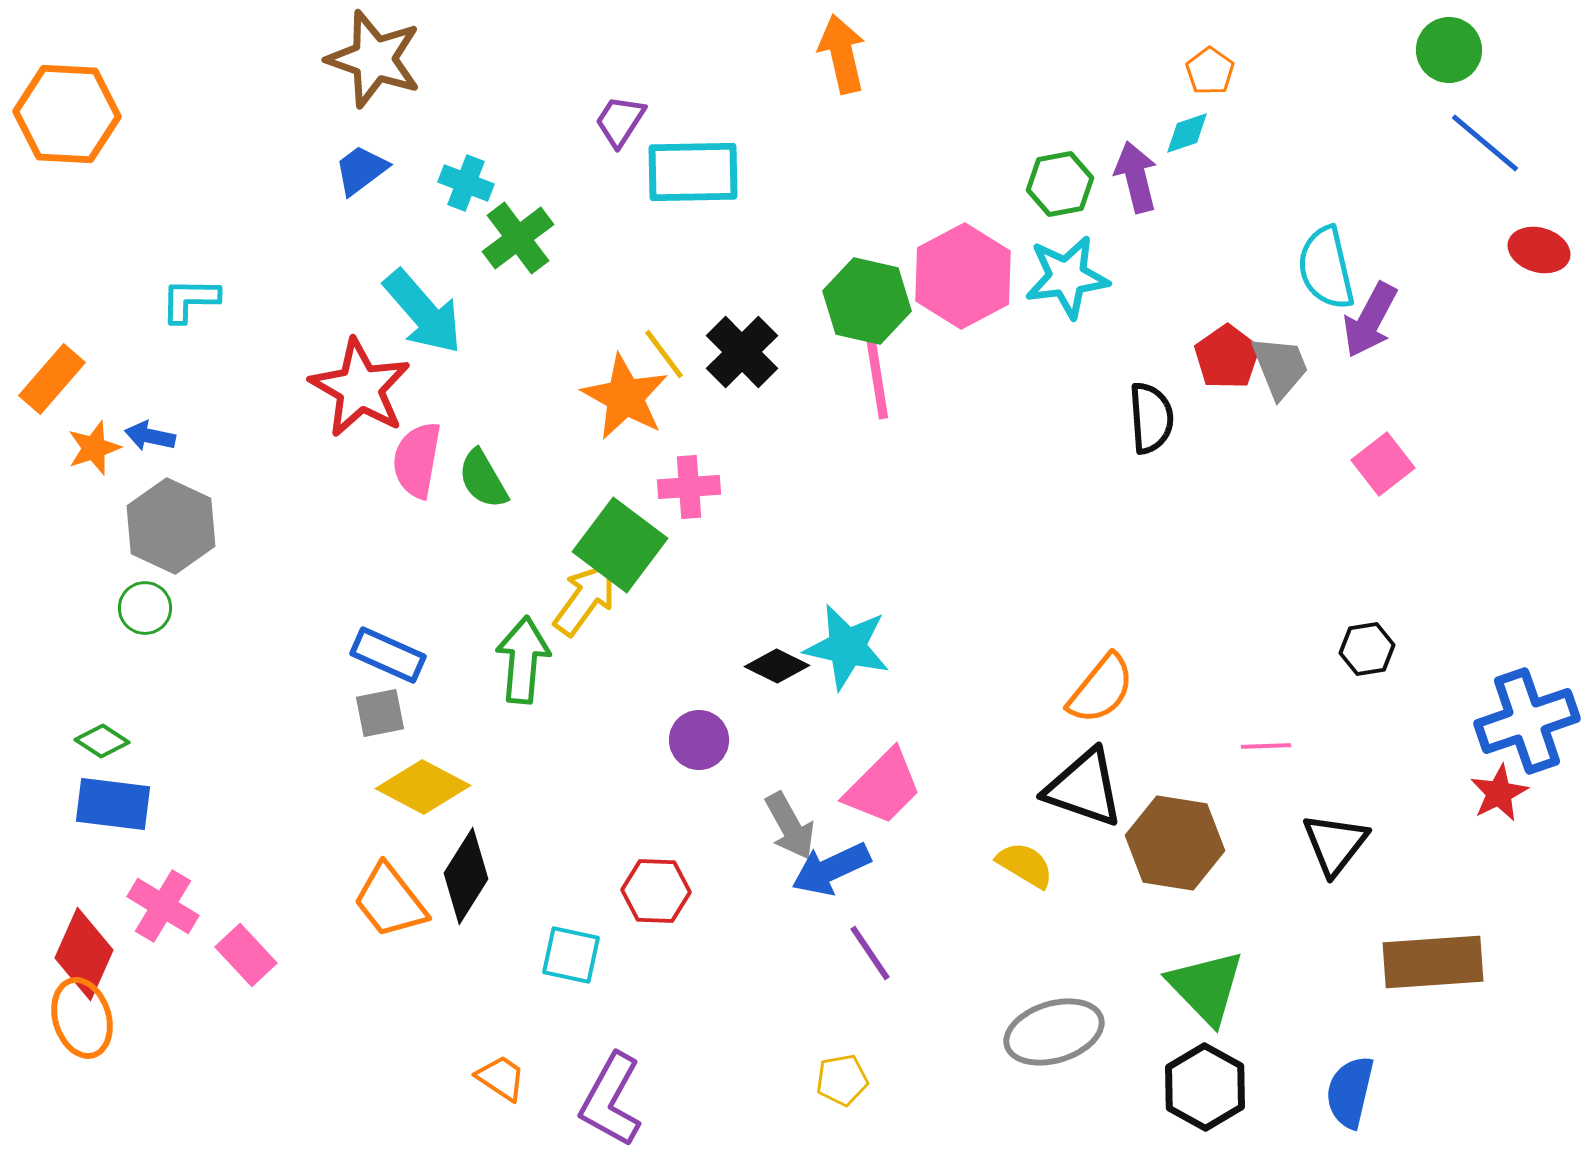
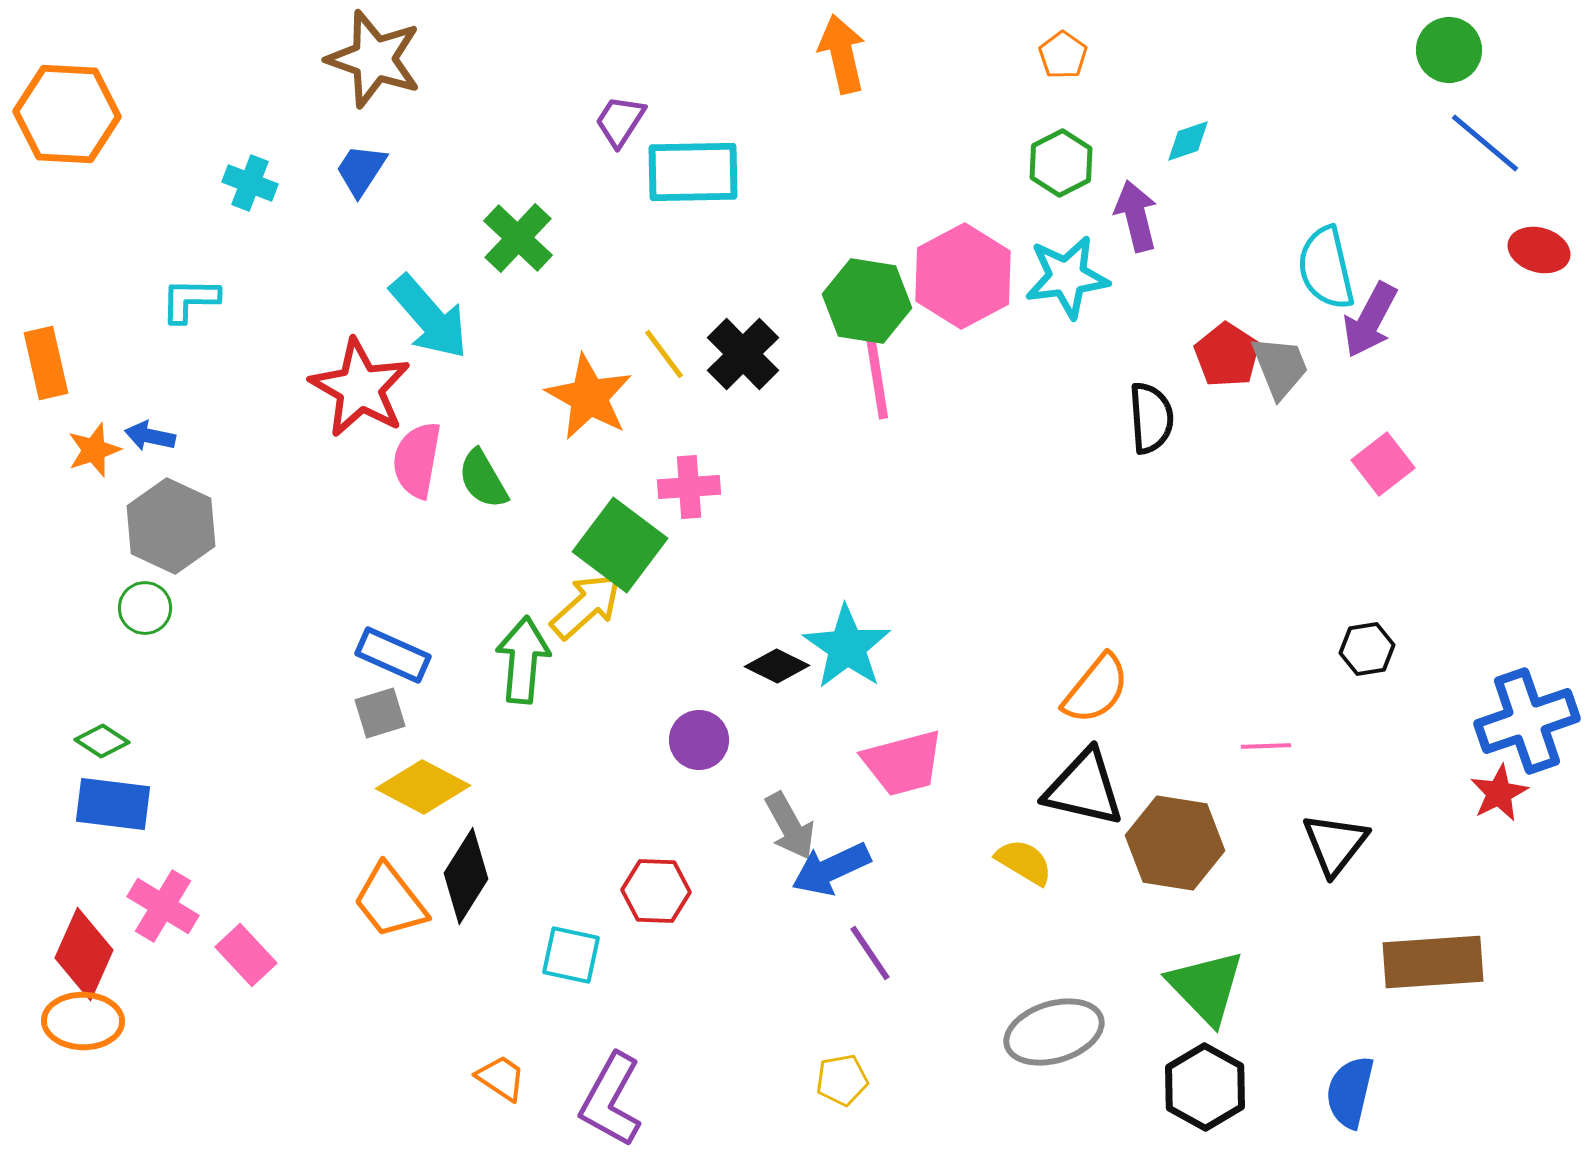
orange pentagon at (1210, 71): moved 147 px left, 16 px up
cyan diamond at (1187, 133): moved 1 px right, 8 px down
blue trapezoid at (361, 170): rotated 20 degrees counterclockwise
purple arrow at (1136, 177): moved 39 px down
cyan cross at (466, 183): moved 216 px left
green hexagon at (1060, 184): moved 1 px right, 21 px up; rotated 16 degrees counterclockwise
green cross at (518, 238): rotated 10 degrees counterclockwise
green hexagon at (867, 301): rotated 4 degrees counterclockwise
cyan arrow at (423, 312): moved 6 px right, 5 px down
black cross at (742, 352): moved 1 px right, 2 px down
red pentagon at (1227, 357): moved 2 px up; rotated 4 degrees counterclockwise
orange rectangle at (52, 379): moved 6 px left, 16 px up; rotated 54 degrees counterclockwise
orange star at (625, 397): moved 36 px left
orange star at (94, 448): moved 2 px down
yellow arrow at (585, 599): moved 1 px right, 7 px down; rotated 12 degrees clockwise
cyan star at (847, 647): rotated 22 degrees clockwise
blue rectangle at (388, 655): moved 5 px right
orange semicircle at (1101, 689): moved 5 px left
gray square at (380, 713): rotated 6 degrees counterclockwise
pink trapezoid at (883, 787): moved 20 px right, 24 px up; rotated 30 degrees clockwise
black triangle at (1084, 788): rotated 6 degrees counterclockwise
yellow semicircle at (1025, 865): moved 1 px left, 3 px up
orange ellipse at (82, 1018): moved 1 px right, 3 px down; rotated 72 degrees counterclockwise
